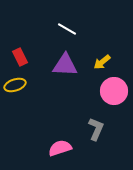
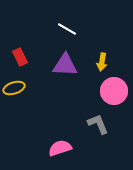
yellow arrow: rotated 42 degrees counterclockwise
yellow ellipse: moved 1 px left, 3 px down
gray L-shape: moved 2 px right, 5 px up; rotated 45 degrees counterclockwise
